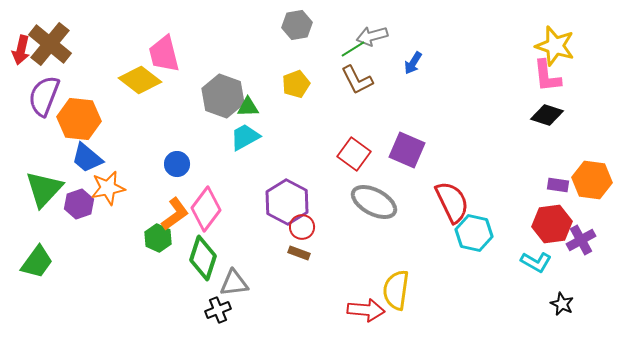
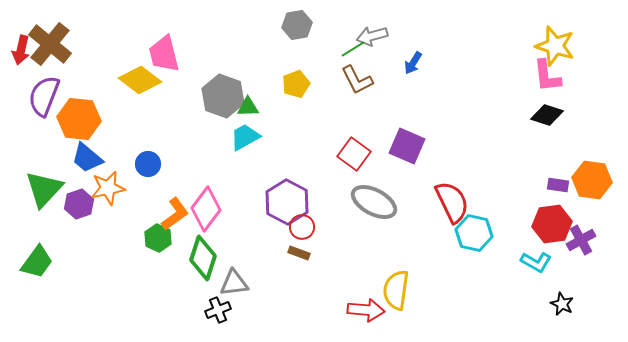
purple square at (407, 150): moved 4 px up
blue circle at (177, 164): moved 29 px left
